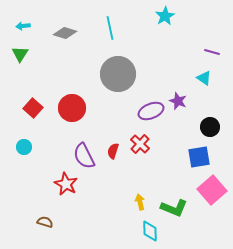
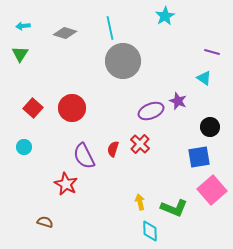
gray circle: moved 5 px right, 13 px up
red semicircle: moved 2 px up
